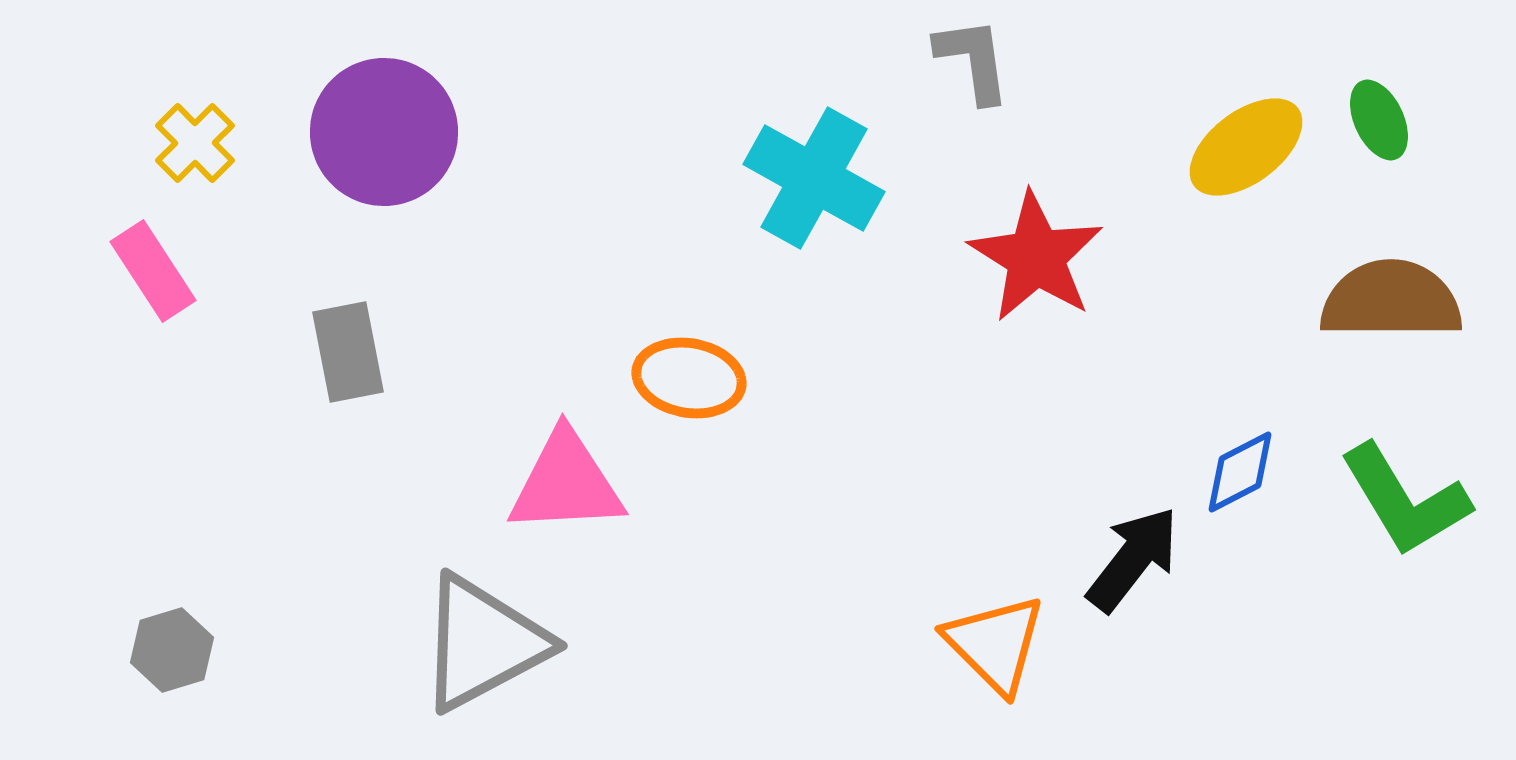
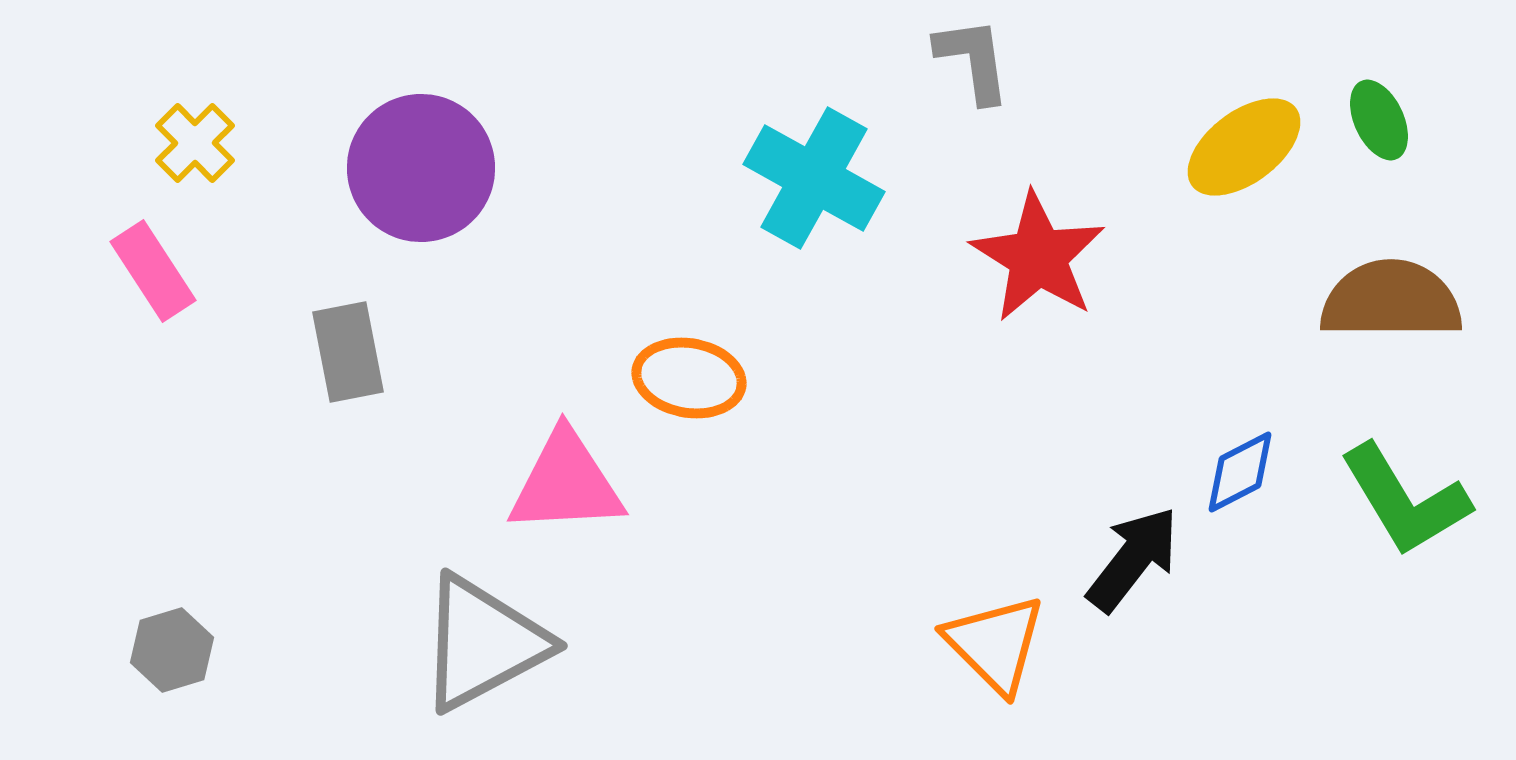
purple circle: moved 37 px right, 36 px down
yellow ellipse: moved 2 px left
red star: moved 2 px right
